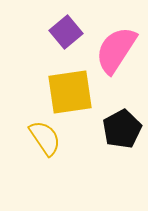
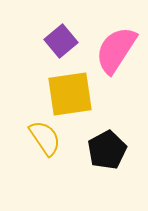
purple square: moved 5 px left, 9 px down
yellow square: moved 2 px down
black pentagon: moved 15 px left, 21 px down
